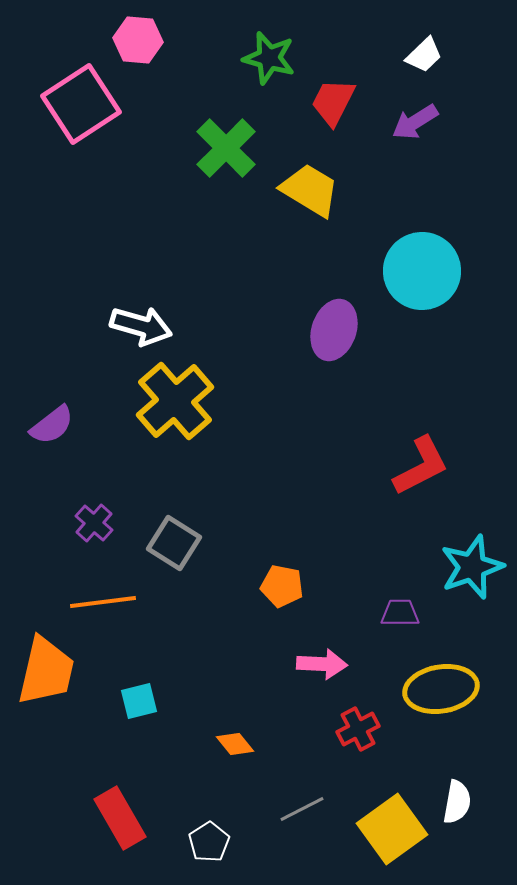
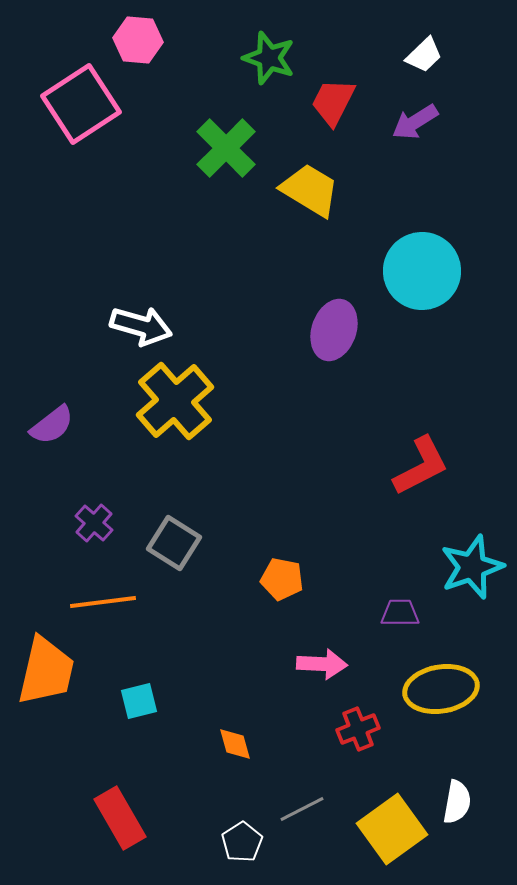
green star: rotated 4 degrees clockwise
orange pentagon: moved 7 px up
red cross: rotated 6 degrees clockwise
orange diamond: rotated 24 degrees clockwise
white pentagon: moved 33 px right
